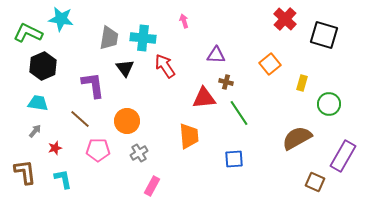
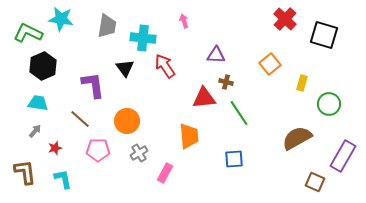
gray trapezoid: moved 2 px left, 12 px up
pink rectangle: moved 13 px right, 13 px up
